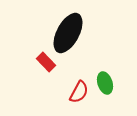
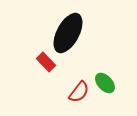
green ellipse: rotated 25 degrees counterclockwise
red semicircle: rotated 10 degrees clockwise
